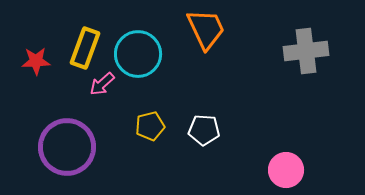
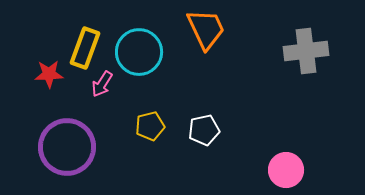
cyan circle: moved 1 px right, 2 px up
red star: moved 13 px right, 13 px down
pink arrow: rotated 16 degrees counterclockwise
white pentagon: rotated 16 degrees counterclockwise
